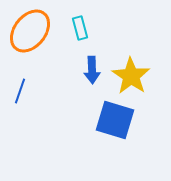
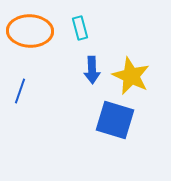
orange ellipse: rotated 54 degrees clockwise
yellow star: rotated 9 degrees counterclockwise
